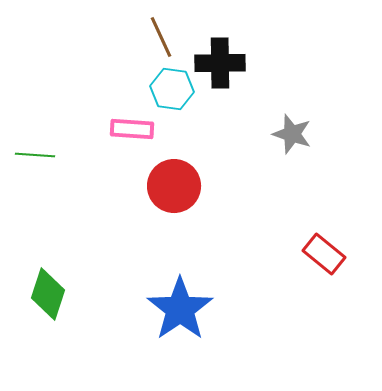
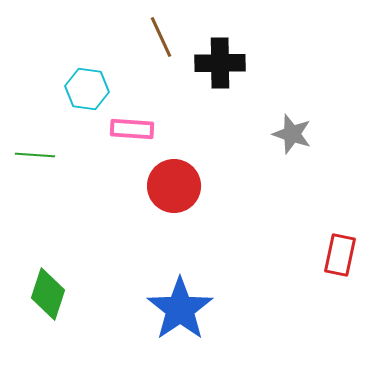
cyan hexagon: moved 85 px left
red rectangle: moved 16 px right, 1 px down; rotated 63 degrees clockwise
